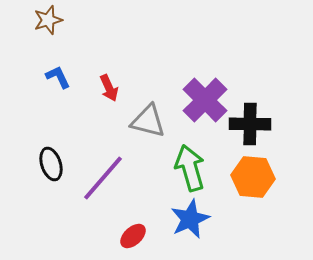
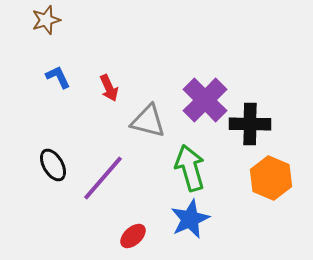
brown star: moved 2 px left
black ellipse: moved 2 px right, 1 px down; rotated 12 degrees counterclockwise
orange hexagon: moved 18 px right, 1 px down; rotated 18 degrees clockwise
